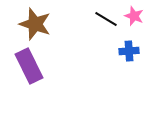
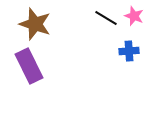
black line: moved 1 px up
